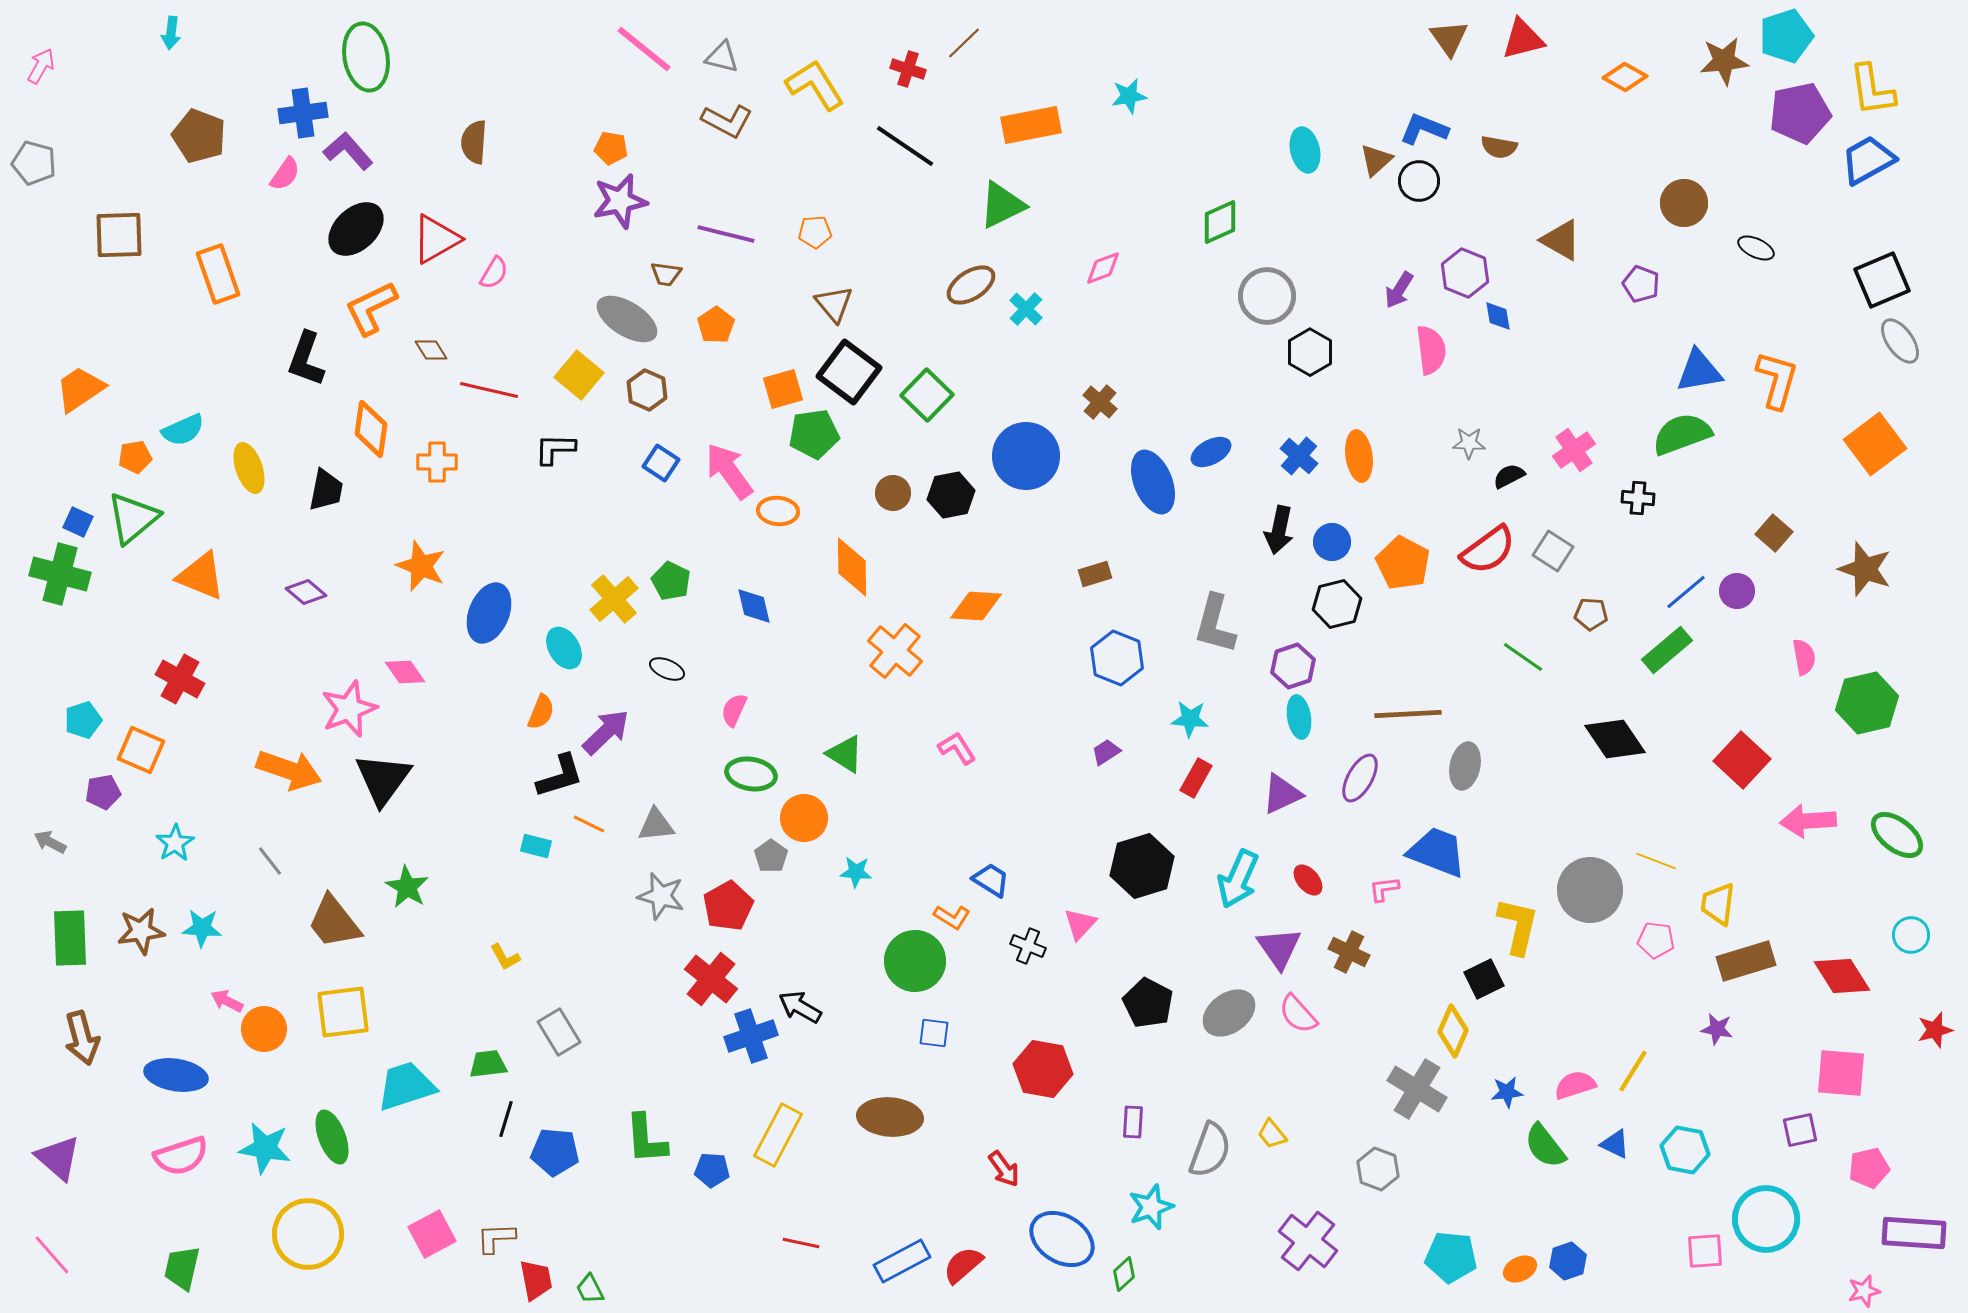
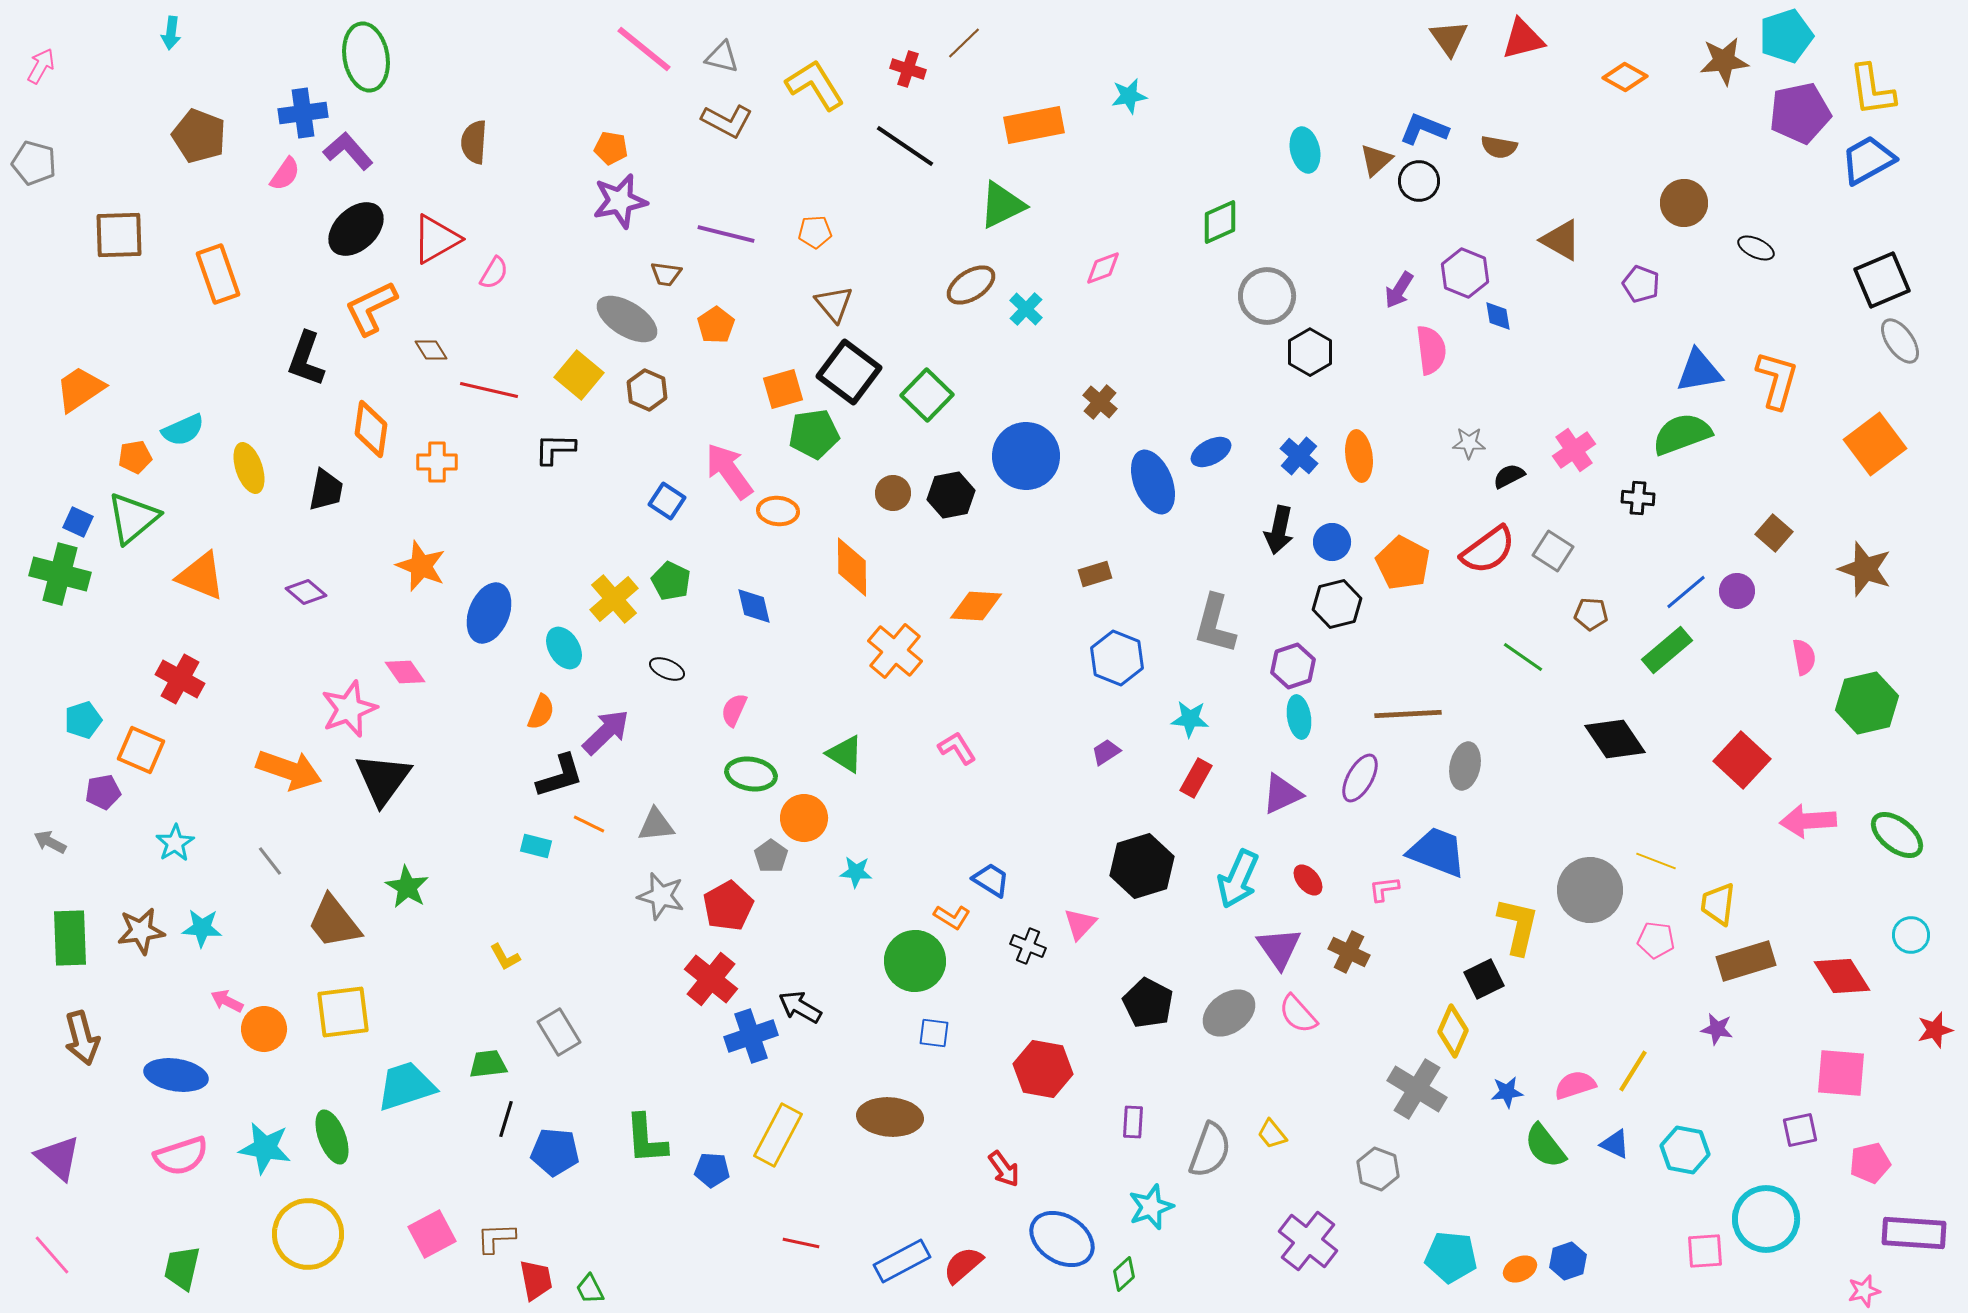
orange rectangle at (1031, 125): moved 3 px right
blue square at (661, 463): moved 6 px right, 38 px down
pink pentagon at (1869, 1168): moved 1 px right, 5 px up
